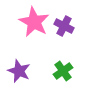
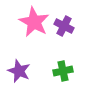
green cross: rotated 24 degrees clockwise
